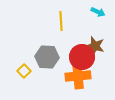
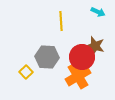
yellow square: moved 2 px right, 1 px down
orange cross: rotated 25 degrees counterclockwise
